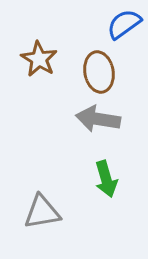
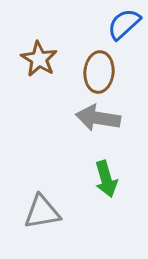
blue semicircle: rotated 6 degrees counterclockwise
brown ellipse: rotated 15 degrees clockwise
gray arrow: moved 1 px up
